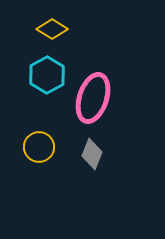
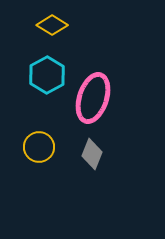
yellow diamond: moved 4 px up
